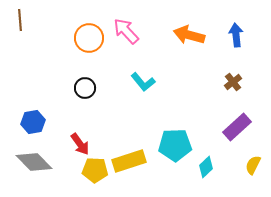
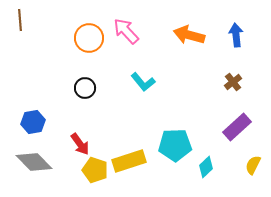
yellow pentagon: rotated 15 degrees clockwise
